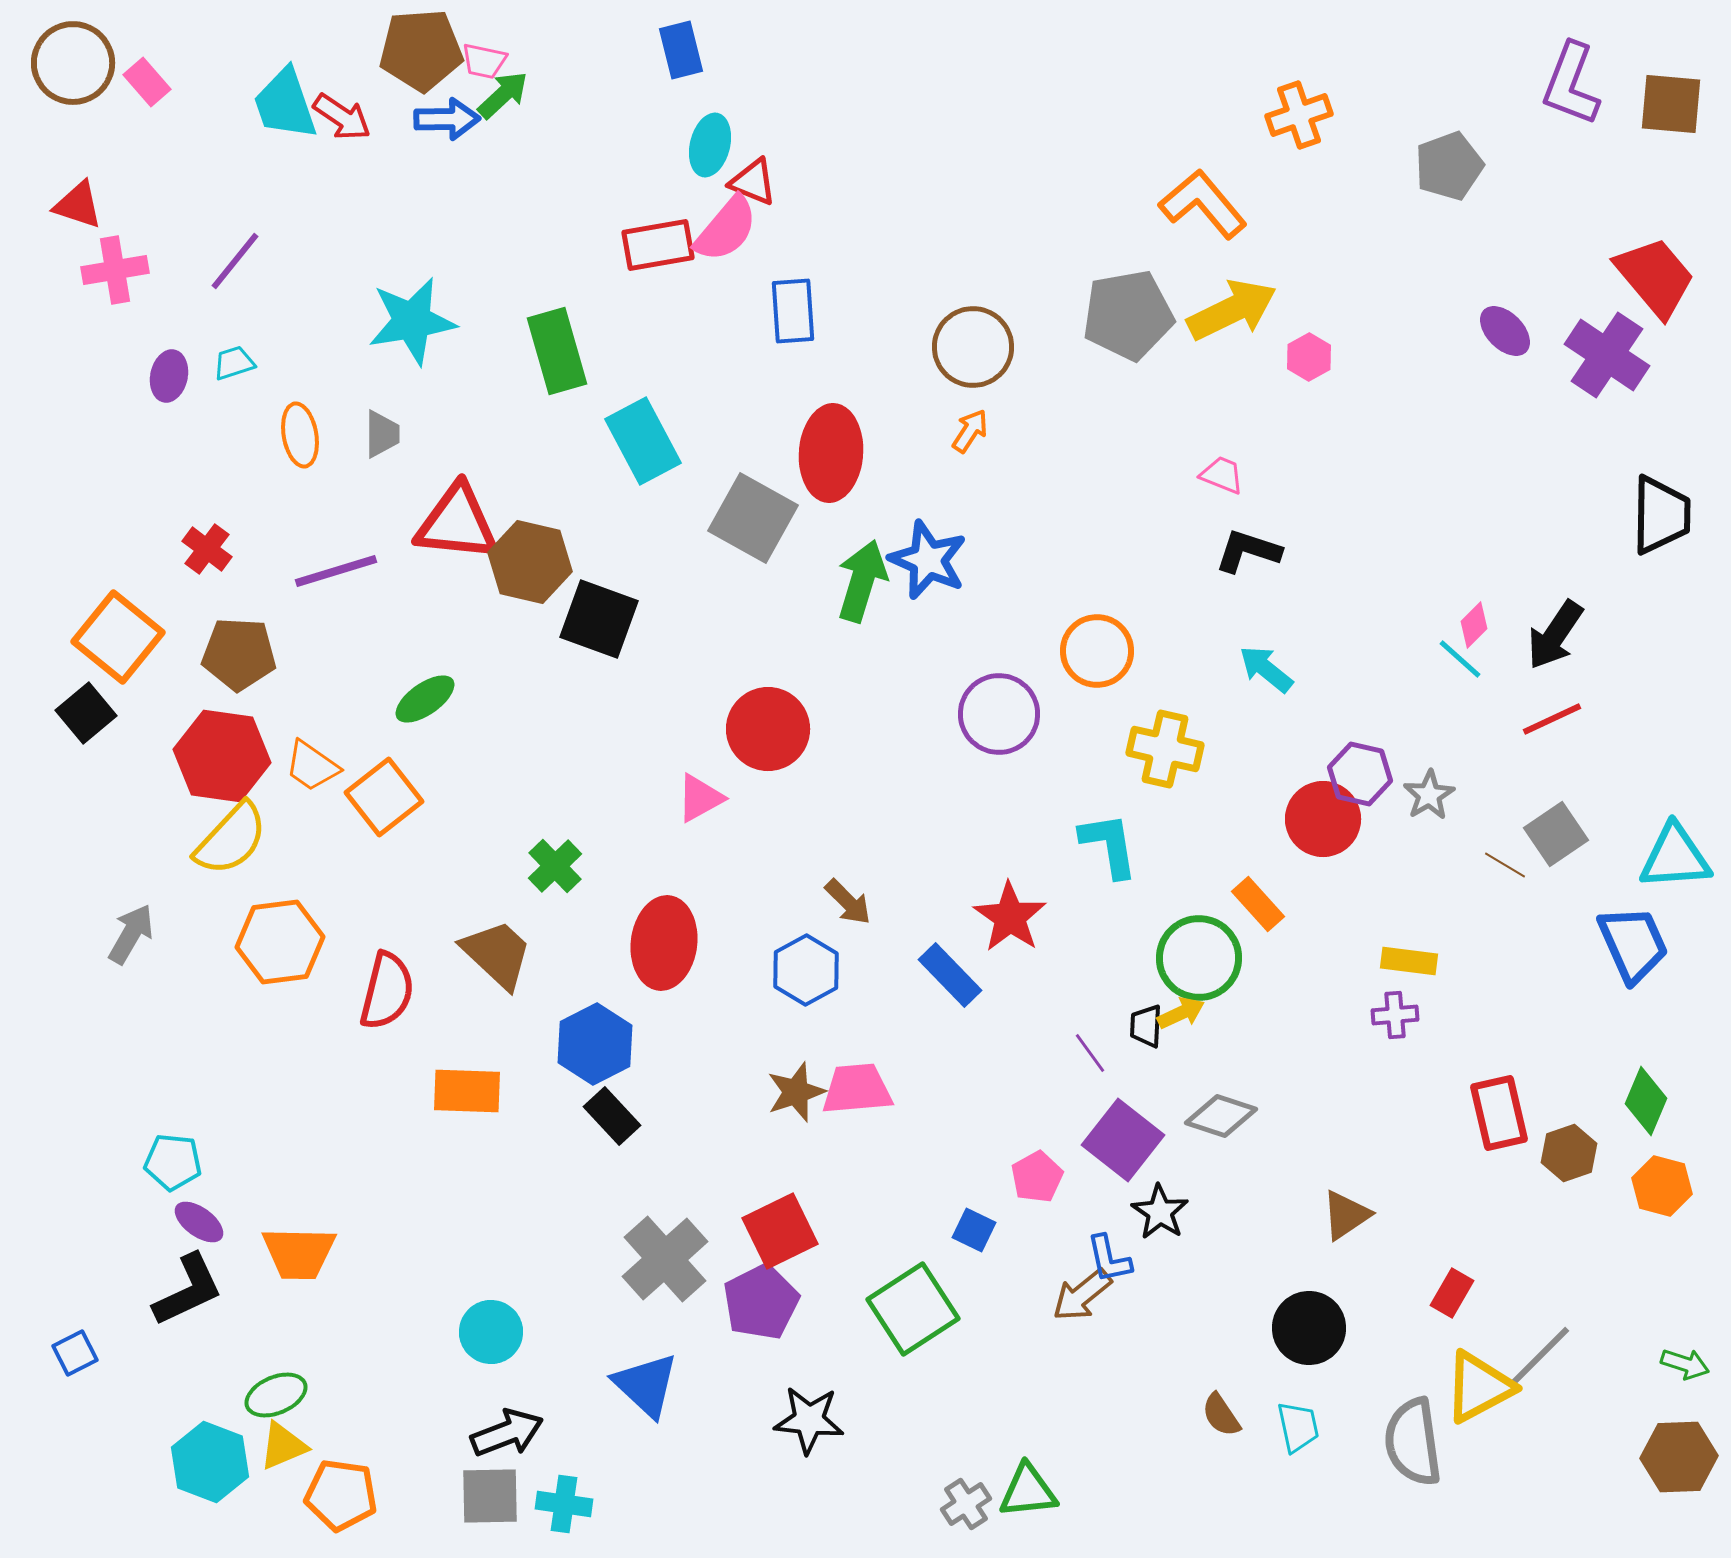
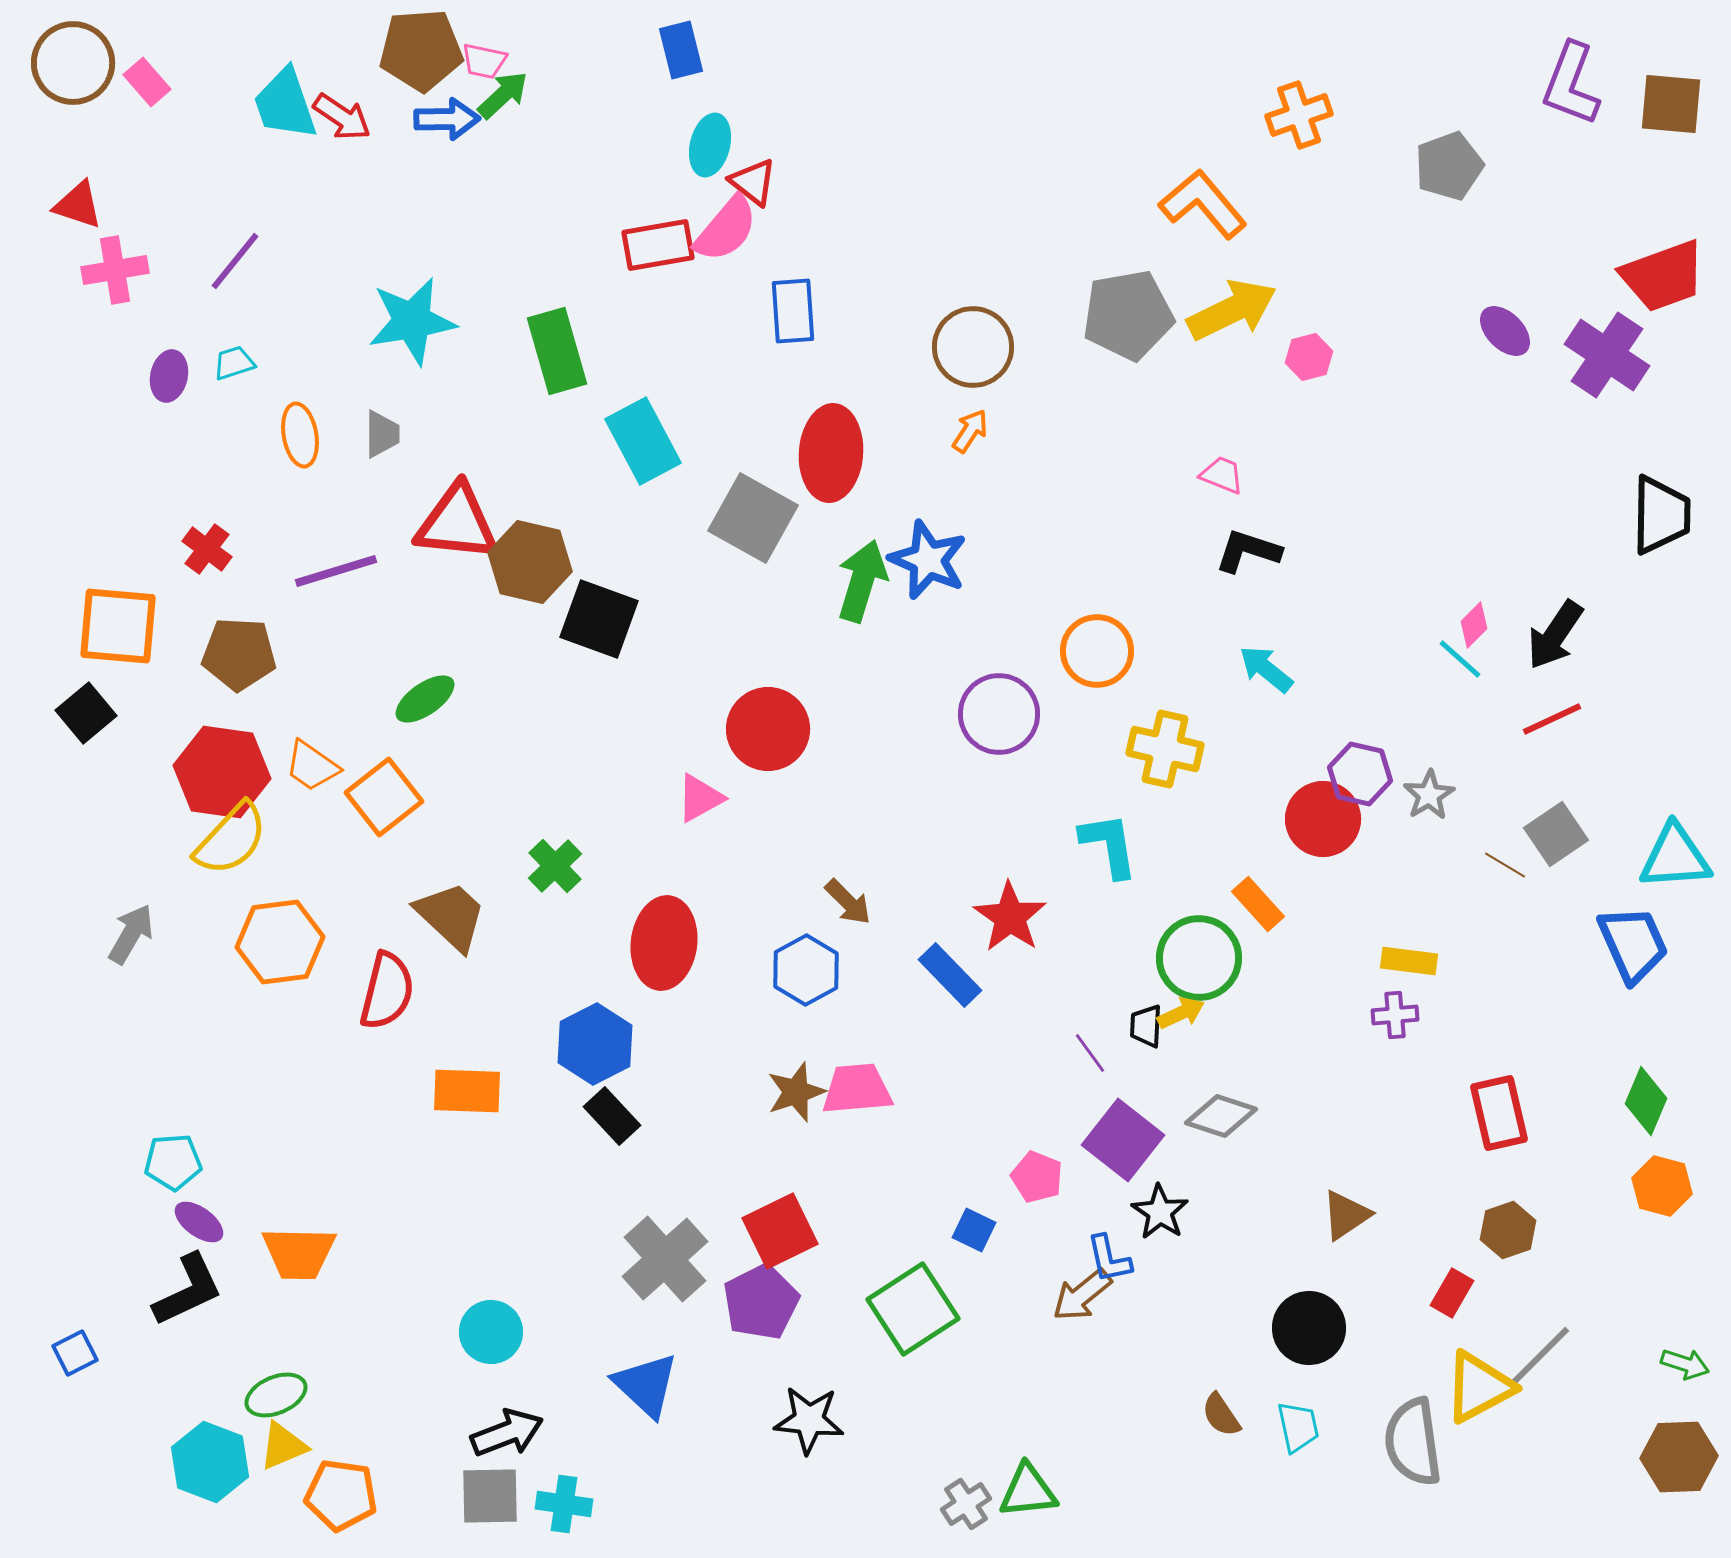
red triangle at (753, 182): rotated 16 degrees clockwise
red trapezoid at (1655, 277): moved 8 px right, 1 px up; rotated 110 degrees clockwise
pink hexagon at (1309, 357): rotated 15 degrees clockwise
orange square at (118, 637): moved 11 px up; rotated 34 degrees counterclockwise
red hexagon at (222, 756): moved 16 px down
brown trapezoid at (497, 954): moved 46 px left, 38 px up
brown hexagon at (1569, 1153): moved 61 px left, 77 px down
cyan pentagon at (173, 1162): rotated 10 degrees counterclockwise
pink pentagon at (1037, 1177): rotated 21 degrees counterclockwise
